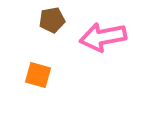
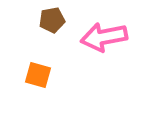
pink arrow: moved 1 px right
